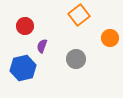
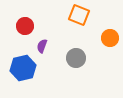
orange square: rotated 30 degrees counterclockwise
gray circle: moved 1 px up
